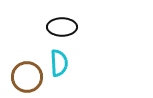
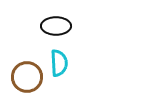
black ellipse: moved 6 px left, 1 px up
